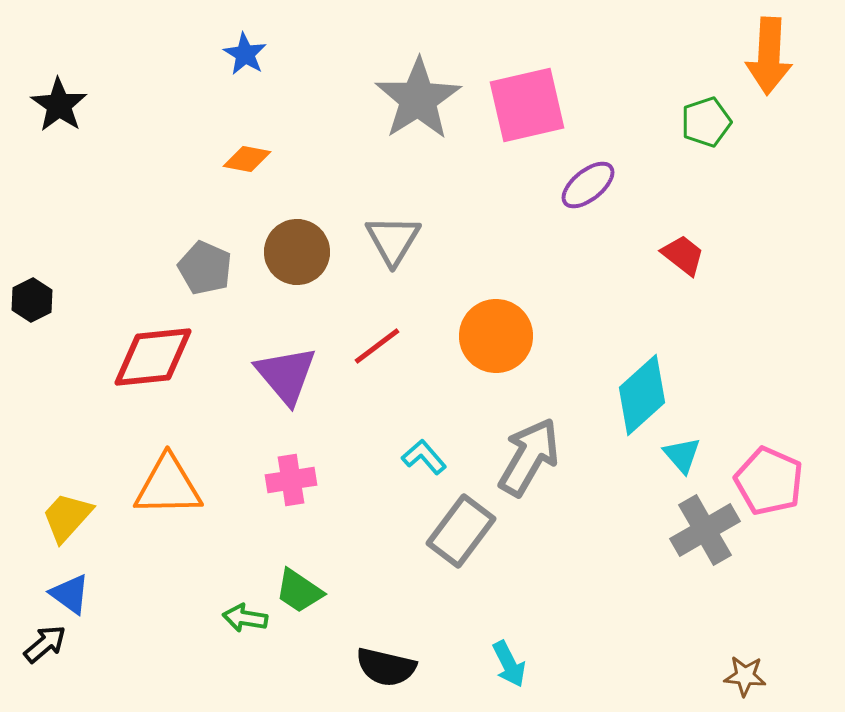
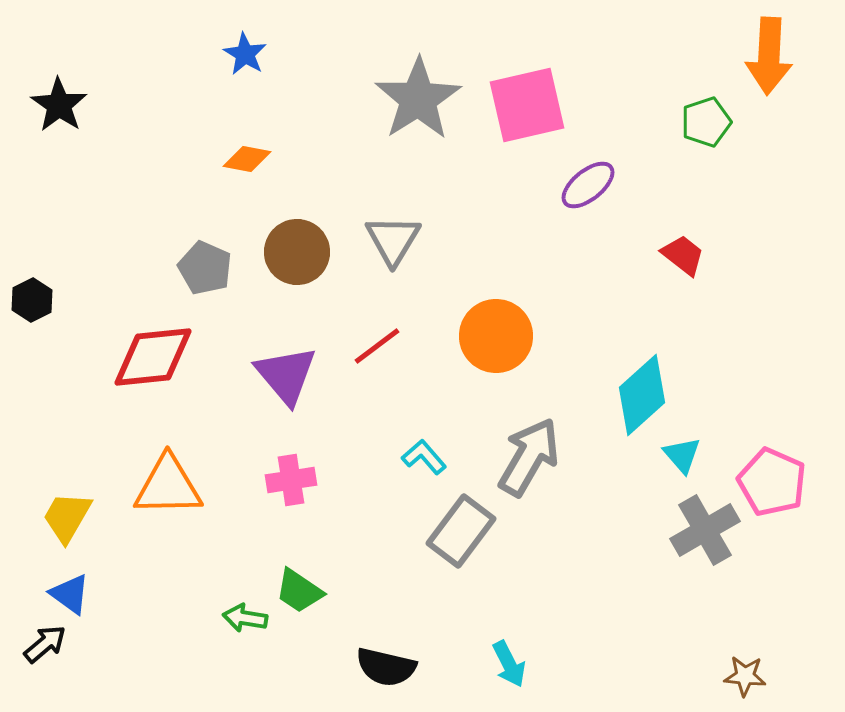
pink pentagon: moved 3 px right, 1 px down
yellow trapezoid: rotated 12 degrees counterclockwise
